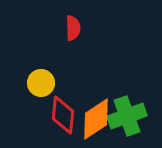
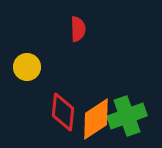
red semicircle: moved 5 px right, 1 px down
yellow circle: moved 14 px left, 16 px up
red diamond: moved 3 px up
